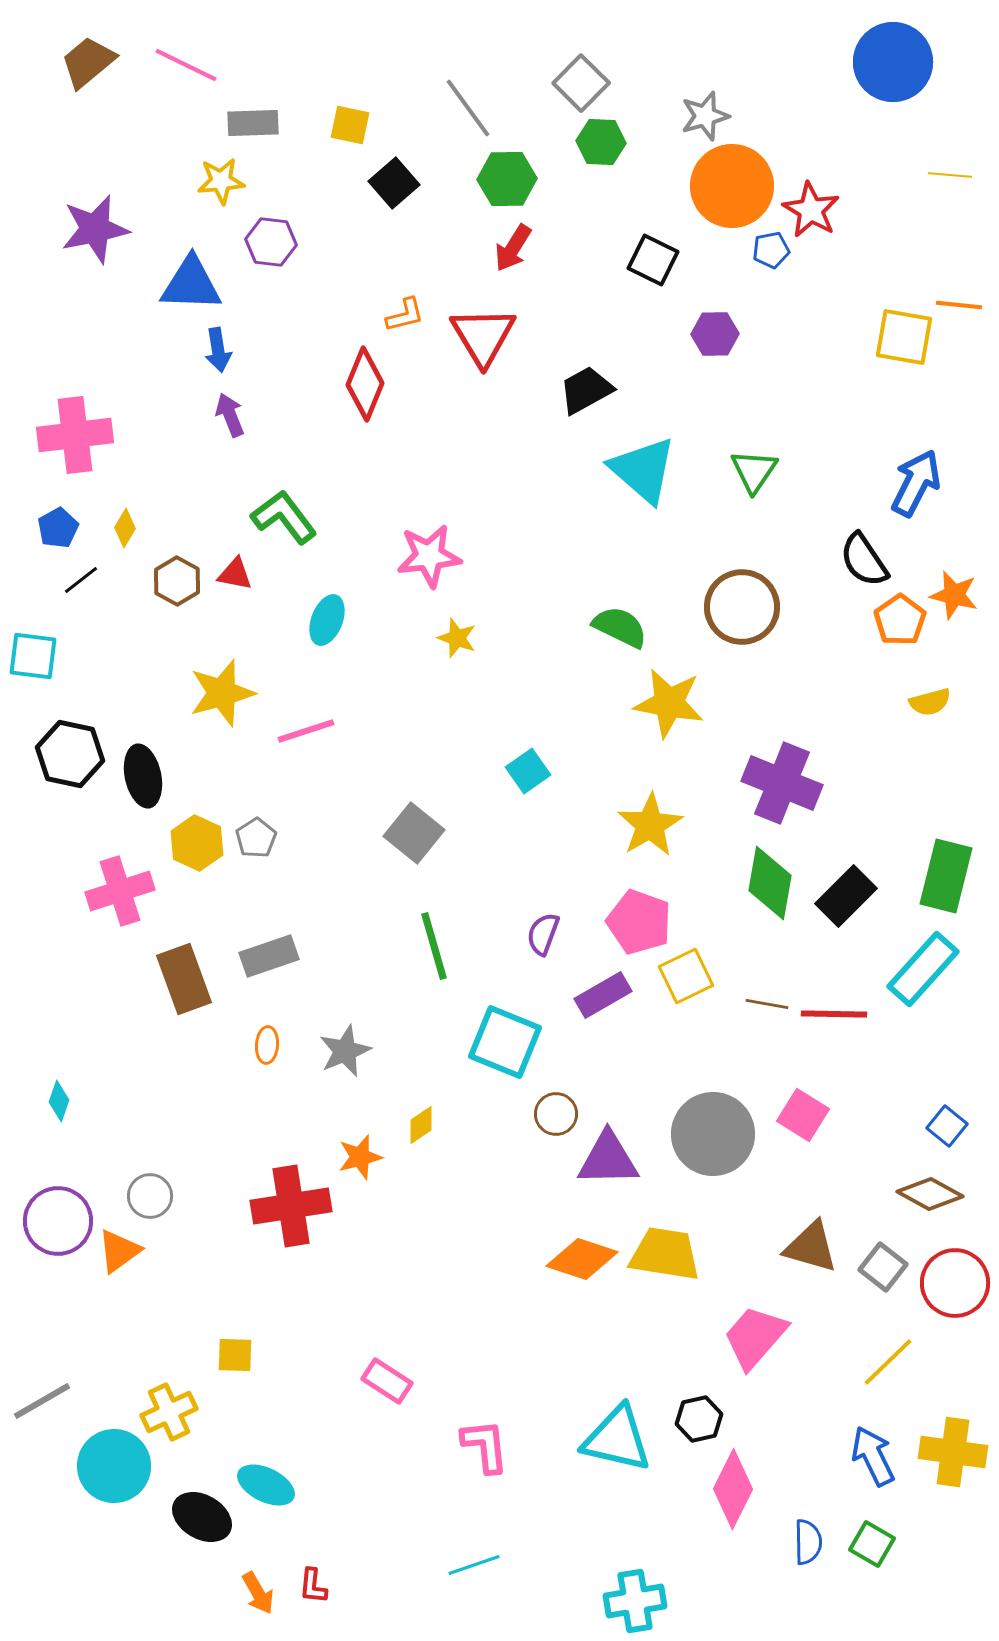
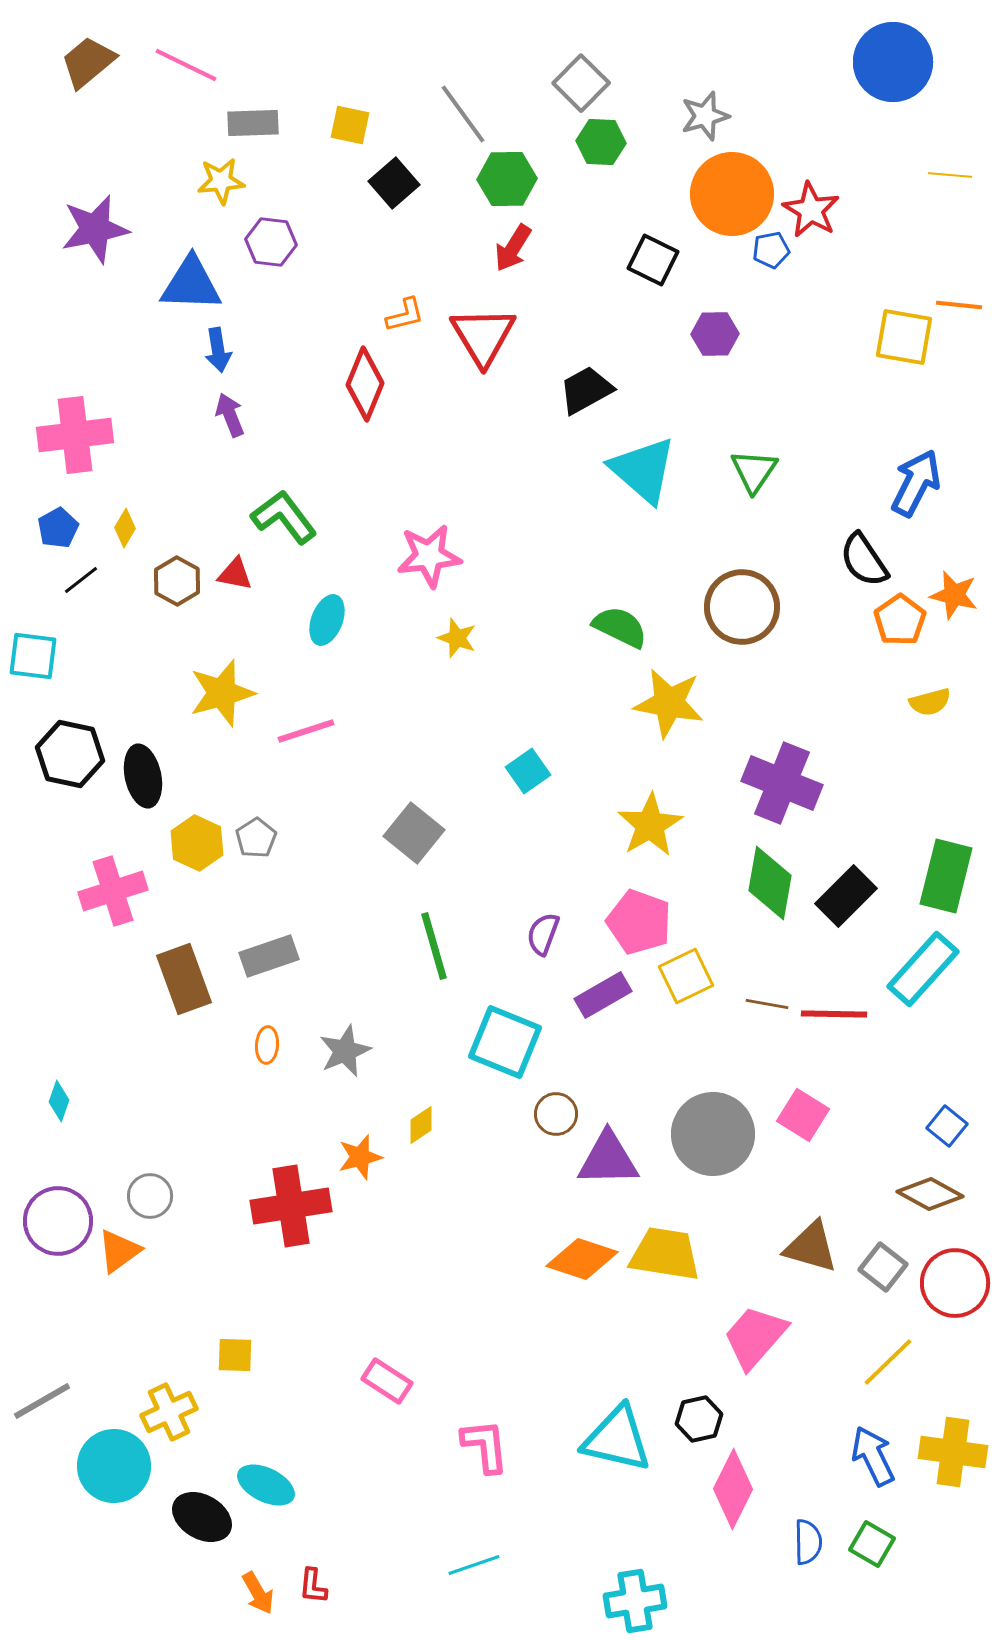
gray line at (468, 108): moved 5 px left, 6 px down
orange circle at (732, 186): moved 8 px down
pink cross at (120, 891): moved 7 px left
